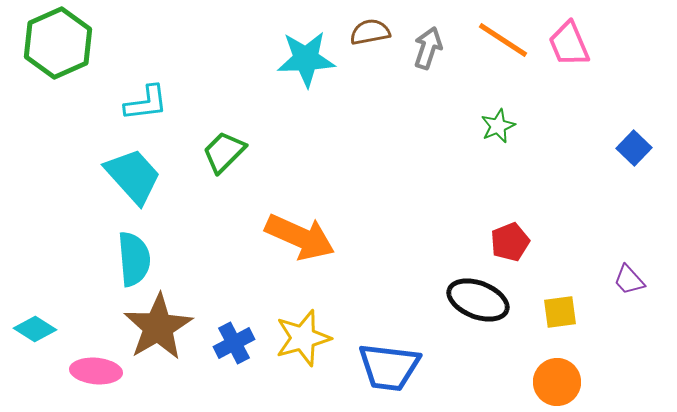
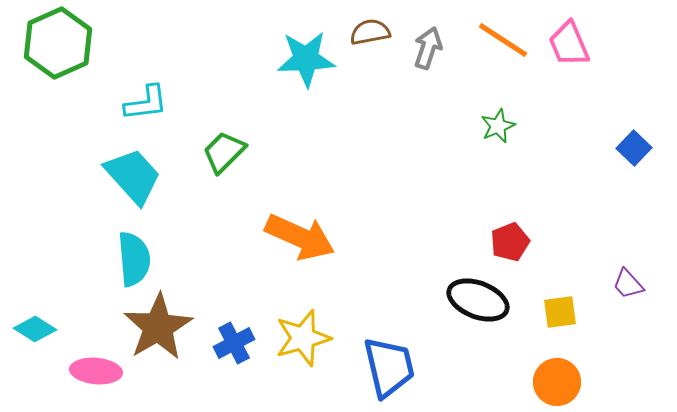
purple trapezoid: moved 1 px left, 4 px down
blue trapezoid: rotated 110 degrees counterclockwise
